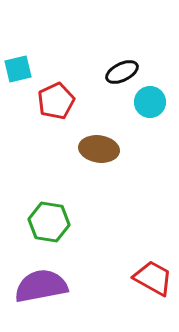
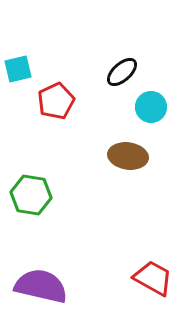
black ellipse: rotated 16 degrees counterclockwise
cyan circle: moved 1 px right, 5 px down
brown ellipse: moved 29 px right, 7 px down
green hexagon: moved 18 px left, 27 px up
purple semicircle: rotated 24 degrees clockwise
